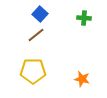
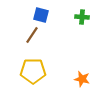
blue square: moved 1 px right, 1 px down; rotated 28 degrees counterclockwise
green cross: moved 2 px left, 1 px up
brown line: moved 4 px left; rotated 18 degrees counterclockwise
